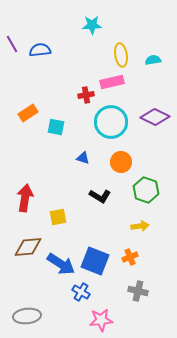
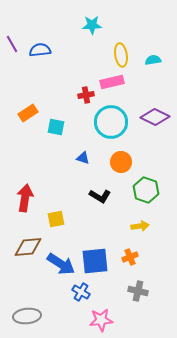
yellow square: moved 2 px left, 2 px down
blue square: rotated 28 degrees counterclockwise
